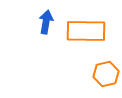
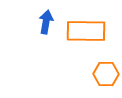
orange hexagon: rotated 15 degrees clockwise
